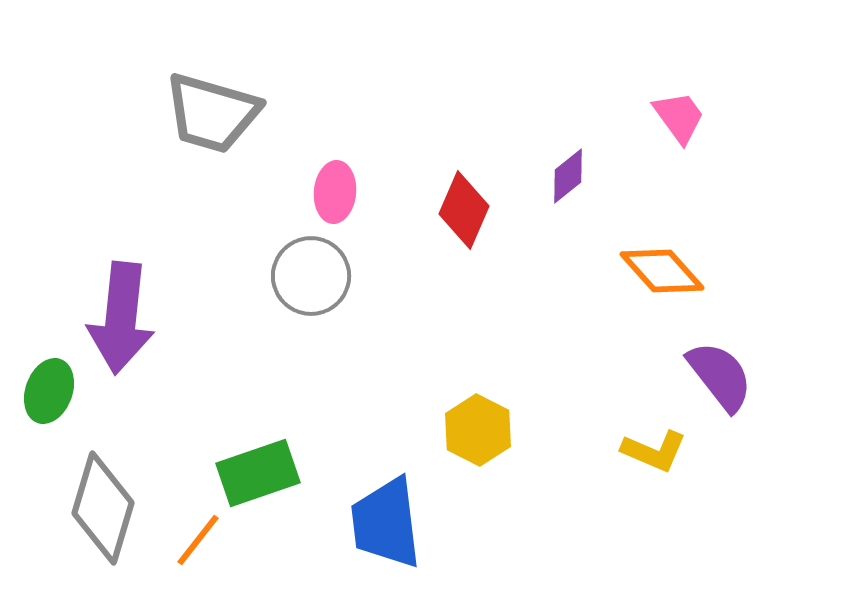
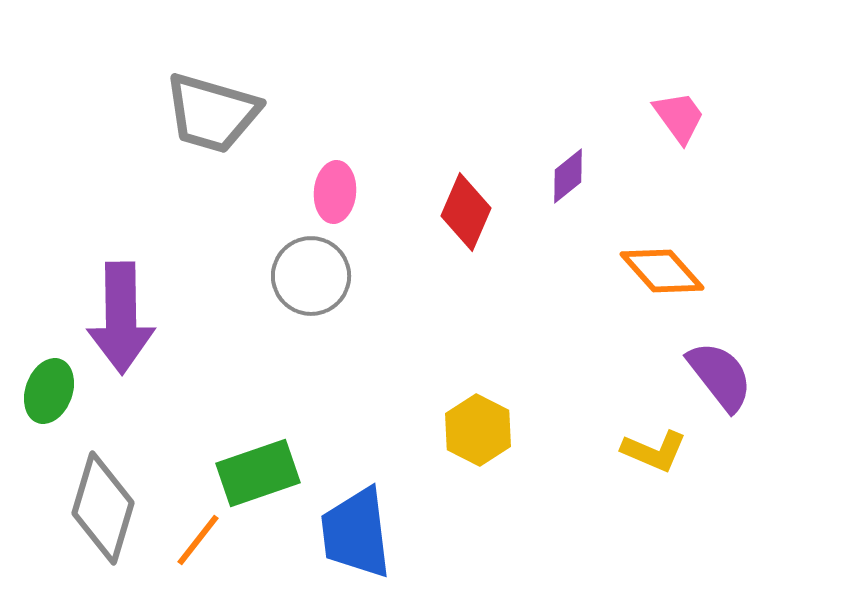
red diamond: moved 2 px right, 2 px down
purple arrow: rotated 7 degrees counterclockwise
blue trapezoid: moved 30 px left, 10 px down
